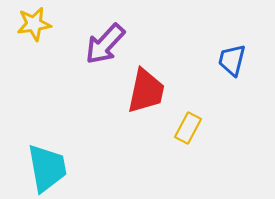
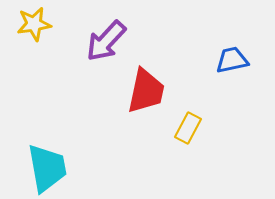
purple arrow: moved 1 px right, 3 px up
blue trapezoid: rotated 64 degrees clockwise
